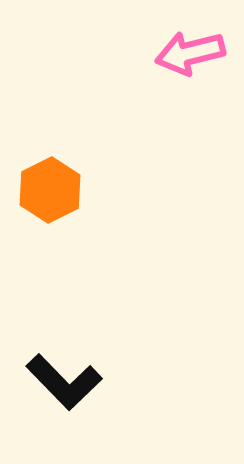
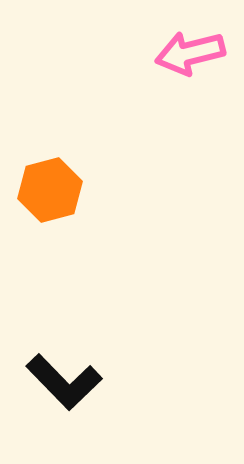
orange hexagon: rotated 12 degrees clockwise
